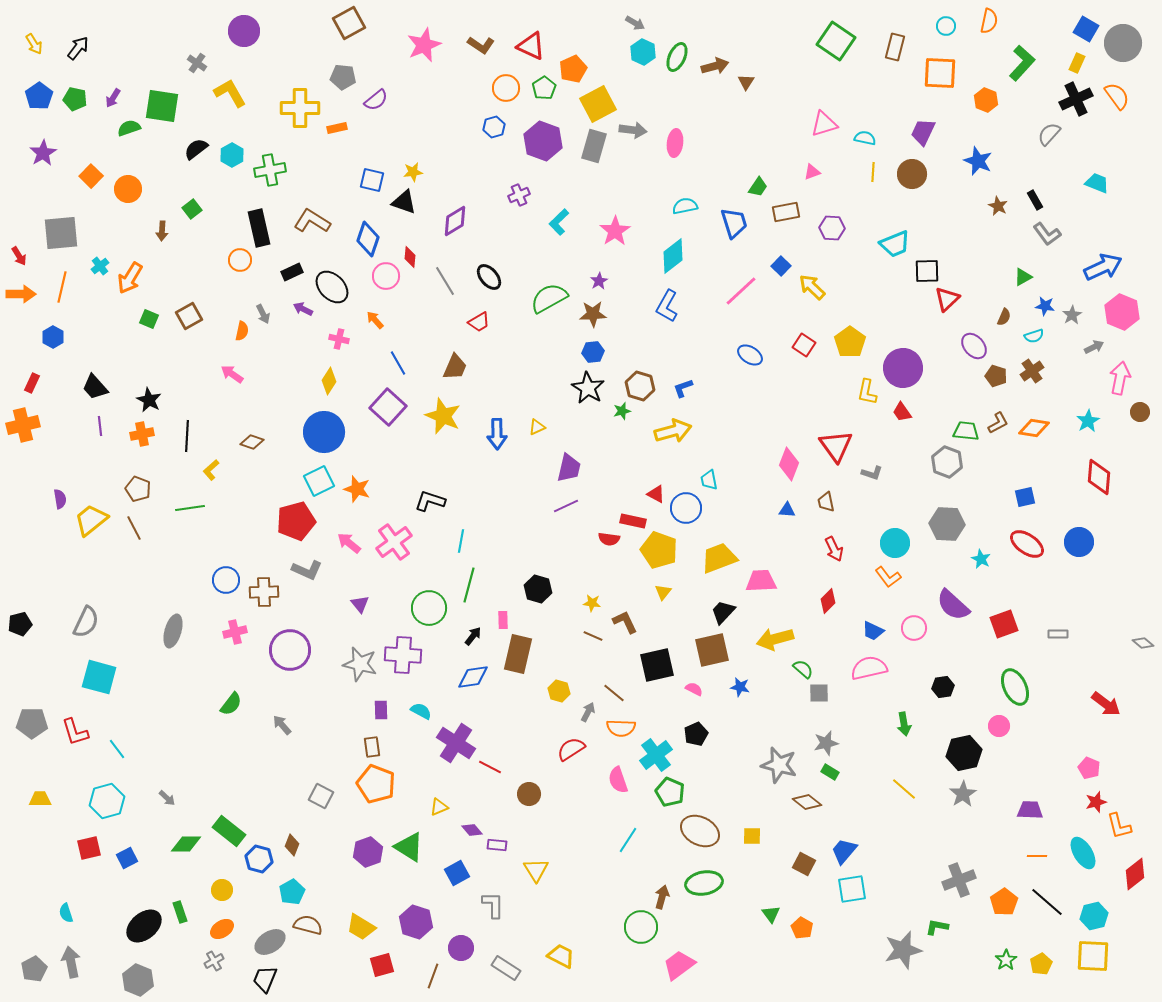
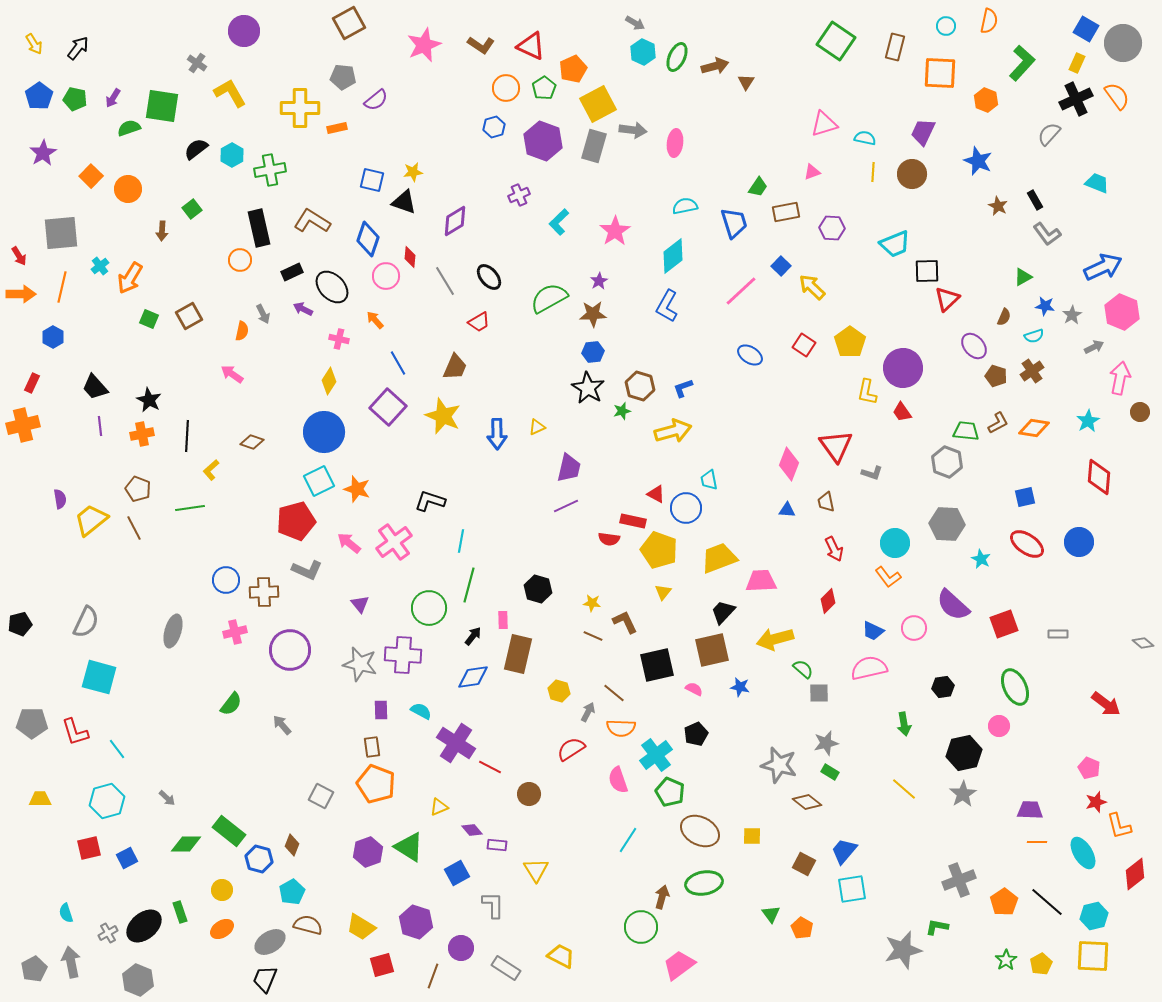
orange line at (1037, 856): moved 14 px up
gray cross at (214, 961): moved 106 px left, 28 px up
